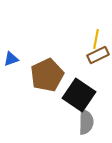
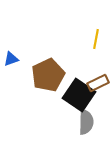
brown rectangle: moved 28 px down
brown pentagon: moved 1 px right
